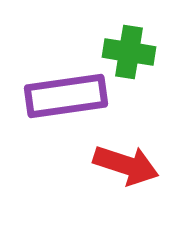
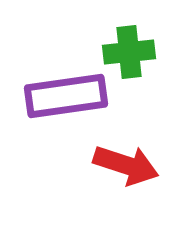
green cross: rotated 15 degrees counterclockwise
